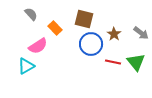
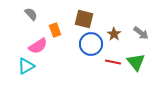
orange rectangle: moved 2 px down; rotated 24 degrees clockwise
